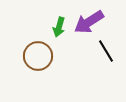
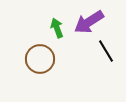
green arrow: moved 2 px left, 1 px down; rotated 144 degrees clockwise
brown circle: moved 2 px right, 3 px down
